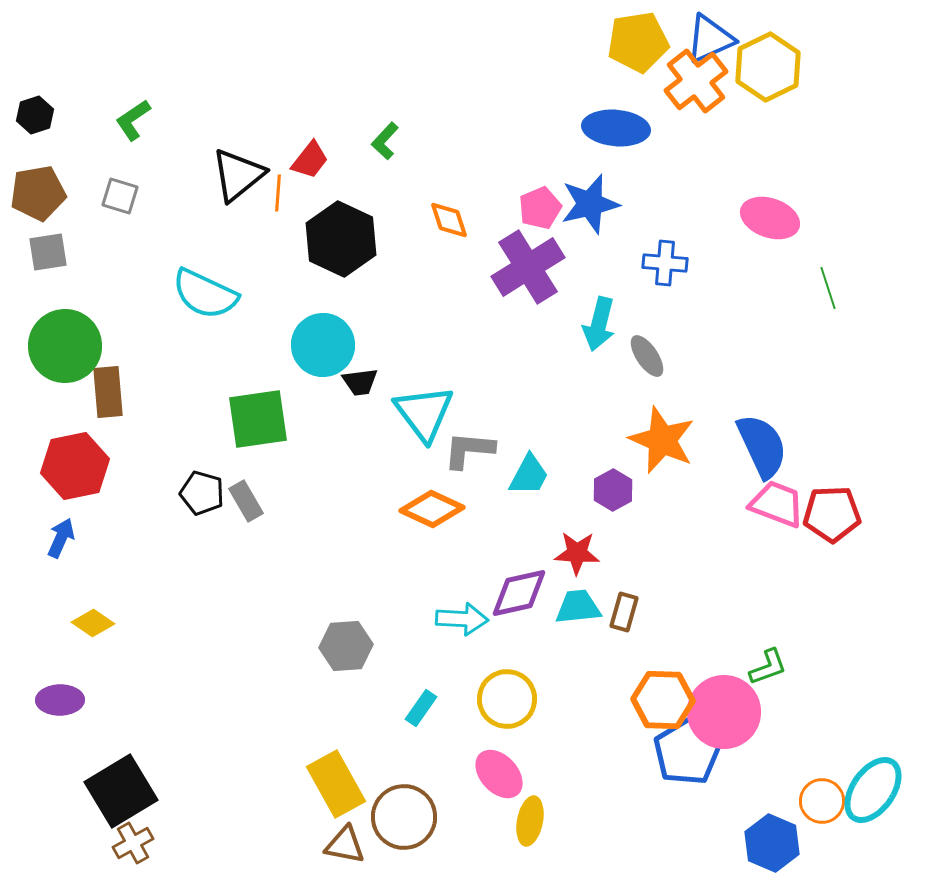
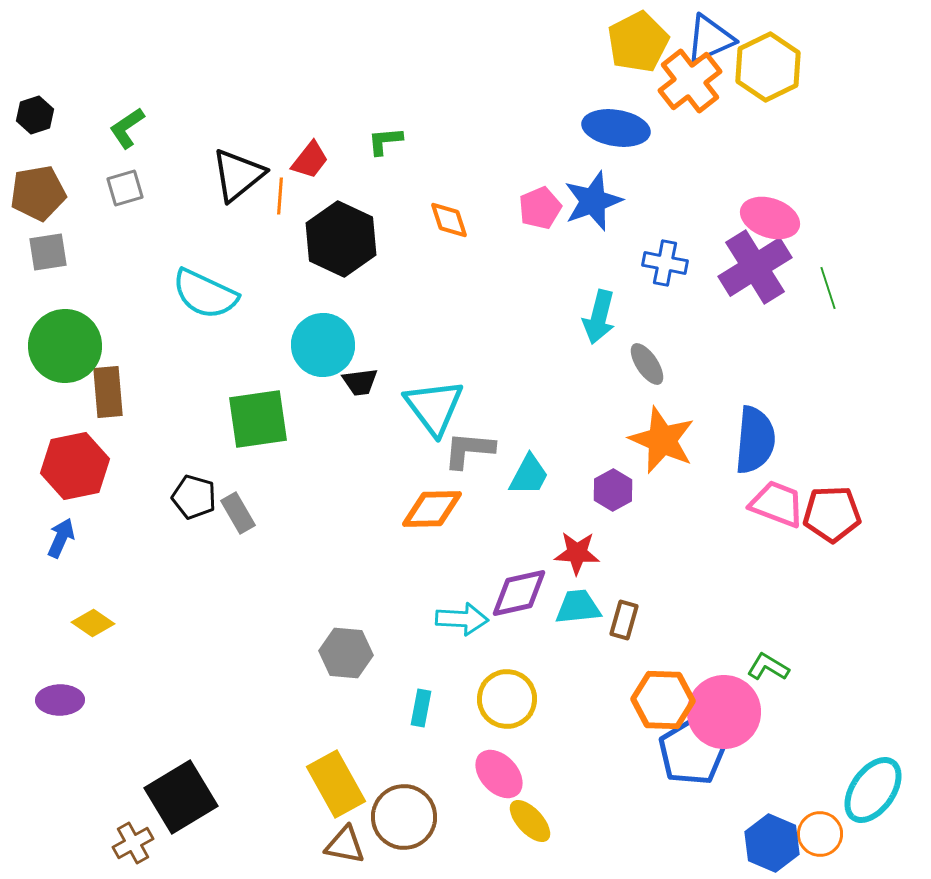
yellow pentagon at (638, 42): rotated 18 degrees counterclockwise
orange cross at (696, 81): moved 6 px left
green L-shape at (133, 120): moved 6 px left, 8 px down
blue ellipse at (616, 128): rotated 4 degrees clockwise
green L-shape at (385, 141): rotated 42 degrees clockwise
orange line at (278, 193): moved 2 px right, 3 px down
gray square at (120, 196): moved 5 px right, 8 px up; rotated 33 degrees counterclockwise
blue star at (590, 204): moved 3 px right, 3 px up; rotated 6 degrees counterclockwise
blue cross at (665, 263): rotated 6 degrees clockwise
purple cross at (528, 267): moved 227 px right
cyan arrow at (599, 324): moved 7 px up
gray ellipse at (647, 356): moved 8 px down
cyan triangle at (424, 413): moved 10 px right, 6 px up
blue semicircle at (762, 446): moved 7 px left, 6 px up; rotated 30 degrees clockwise
black pentagon at (202, 493): moved 8 px left, 4 px down
gray rectangle at (246, 501): moved 8 px left, 12 px down
orange diamond at (432, 509): rotated 26 degrees counterclockwise
brown rectangle at (624, 612): moved 8 px down
gray hexagon at (346, 646): moved 7 px down; rotated 9 degrees clockwise
green L-shape at (768, 667): rotated 129 degrees counterclockwise
cyan rectangle at (421, 708): rotated 24 degrees counterclockwise
blue pentagon at (687, 752): moved 5 px right
black square at (121, 791): moved 60 px right, 6 px down
orange circle at (822, 801): moved 2 px left, 33 px down
yellow ellipse at (530, 821): rotated 54 degrees counterclockwise
